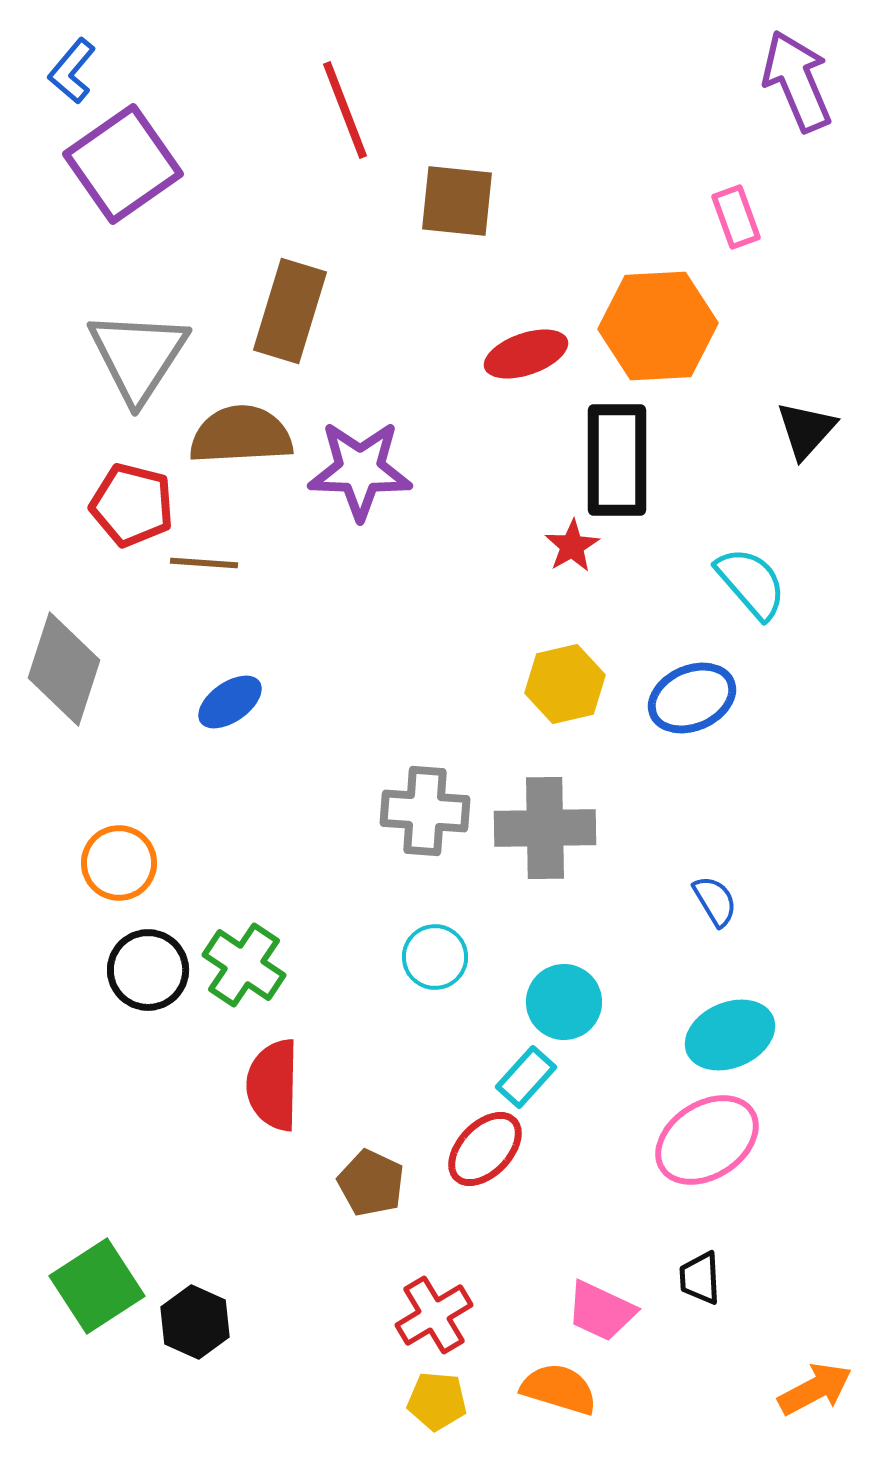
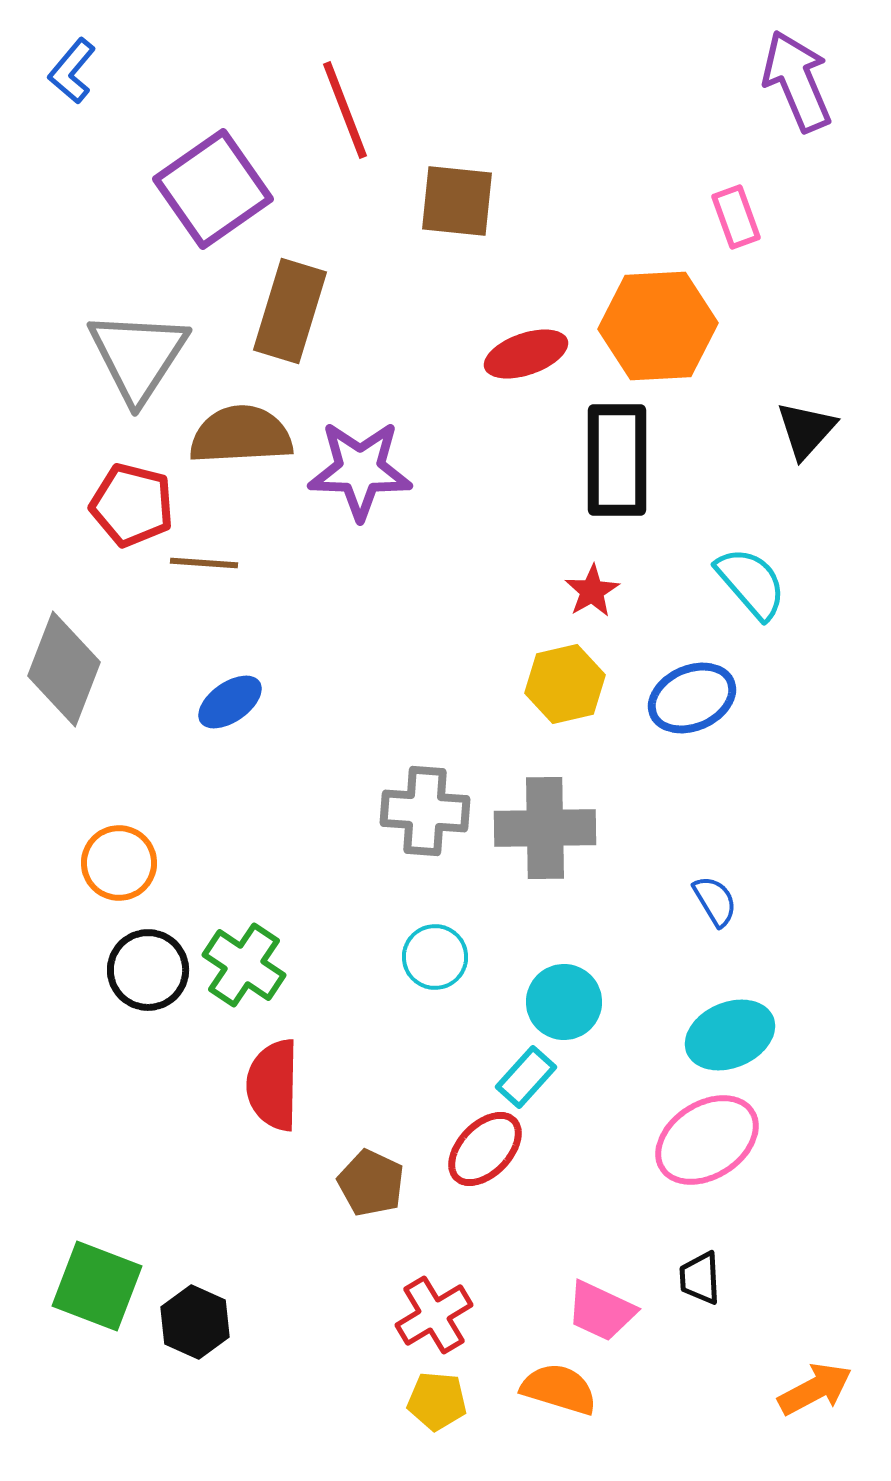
purple square at (123, 164): moved 90 px right, 25 px down
red star at (572, 546): moved 20 px right, 45 px down
gray diamond at (64, 669): rotated 3 degrees clockwise
green square at (97, 1286): rotated 36 degrees counterclockwise
